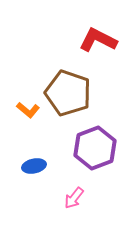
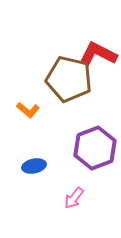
red L-shape: moved 14 px down
brown pentagon: moved 1 px right, 14 px up; rotated 6 degrees counterclockwise
